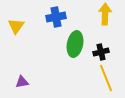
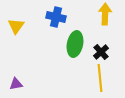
blue cross: rotated 24 degrees clockwise
black cross: rotated 28 degrees counterclockwise
yellow line: moved 6 px left; rotated 16 degrees clockwise
purple triangle: moved 6 px left, 2 px down
